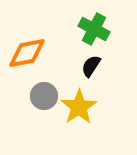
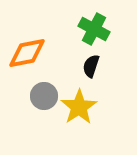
black semicircle: rotated 15 degrees counterclockwise
